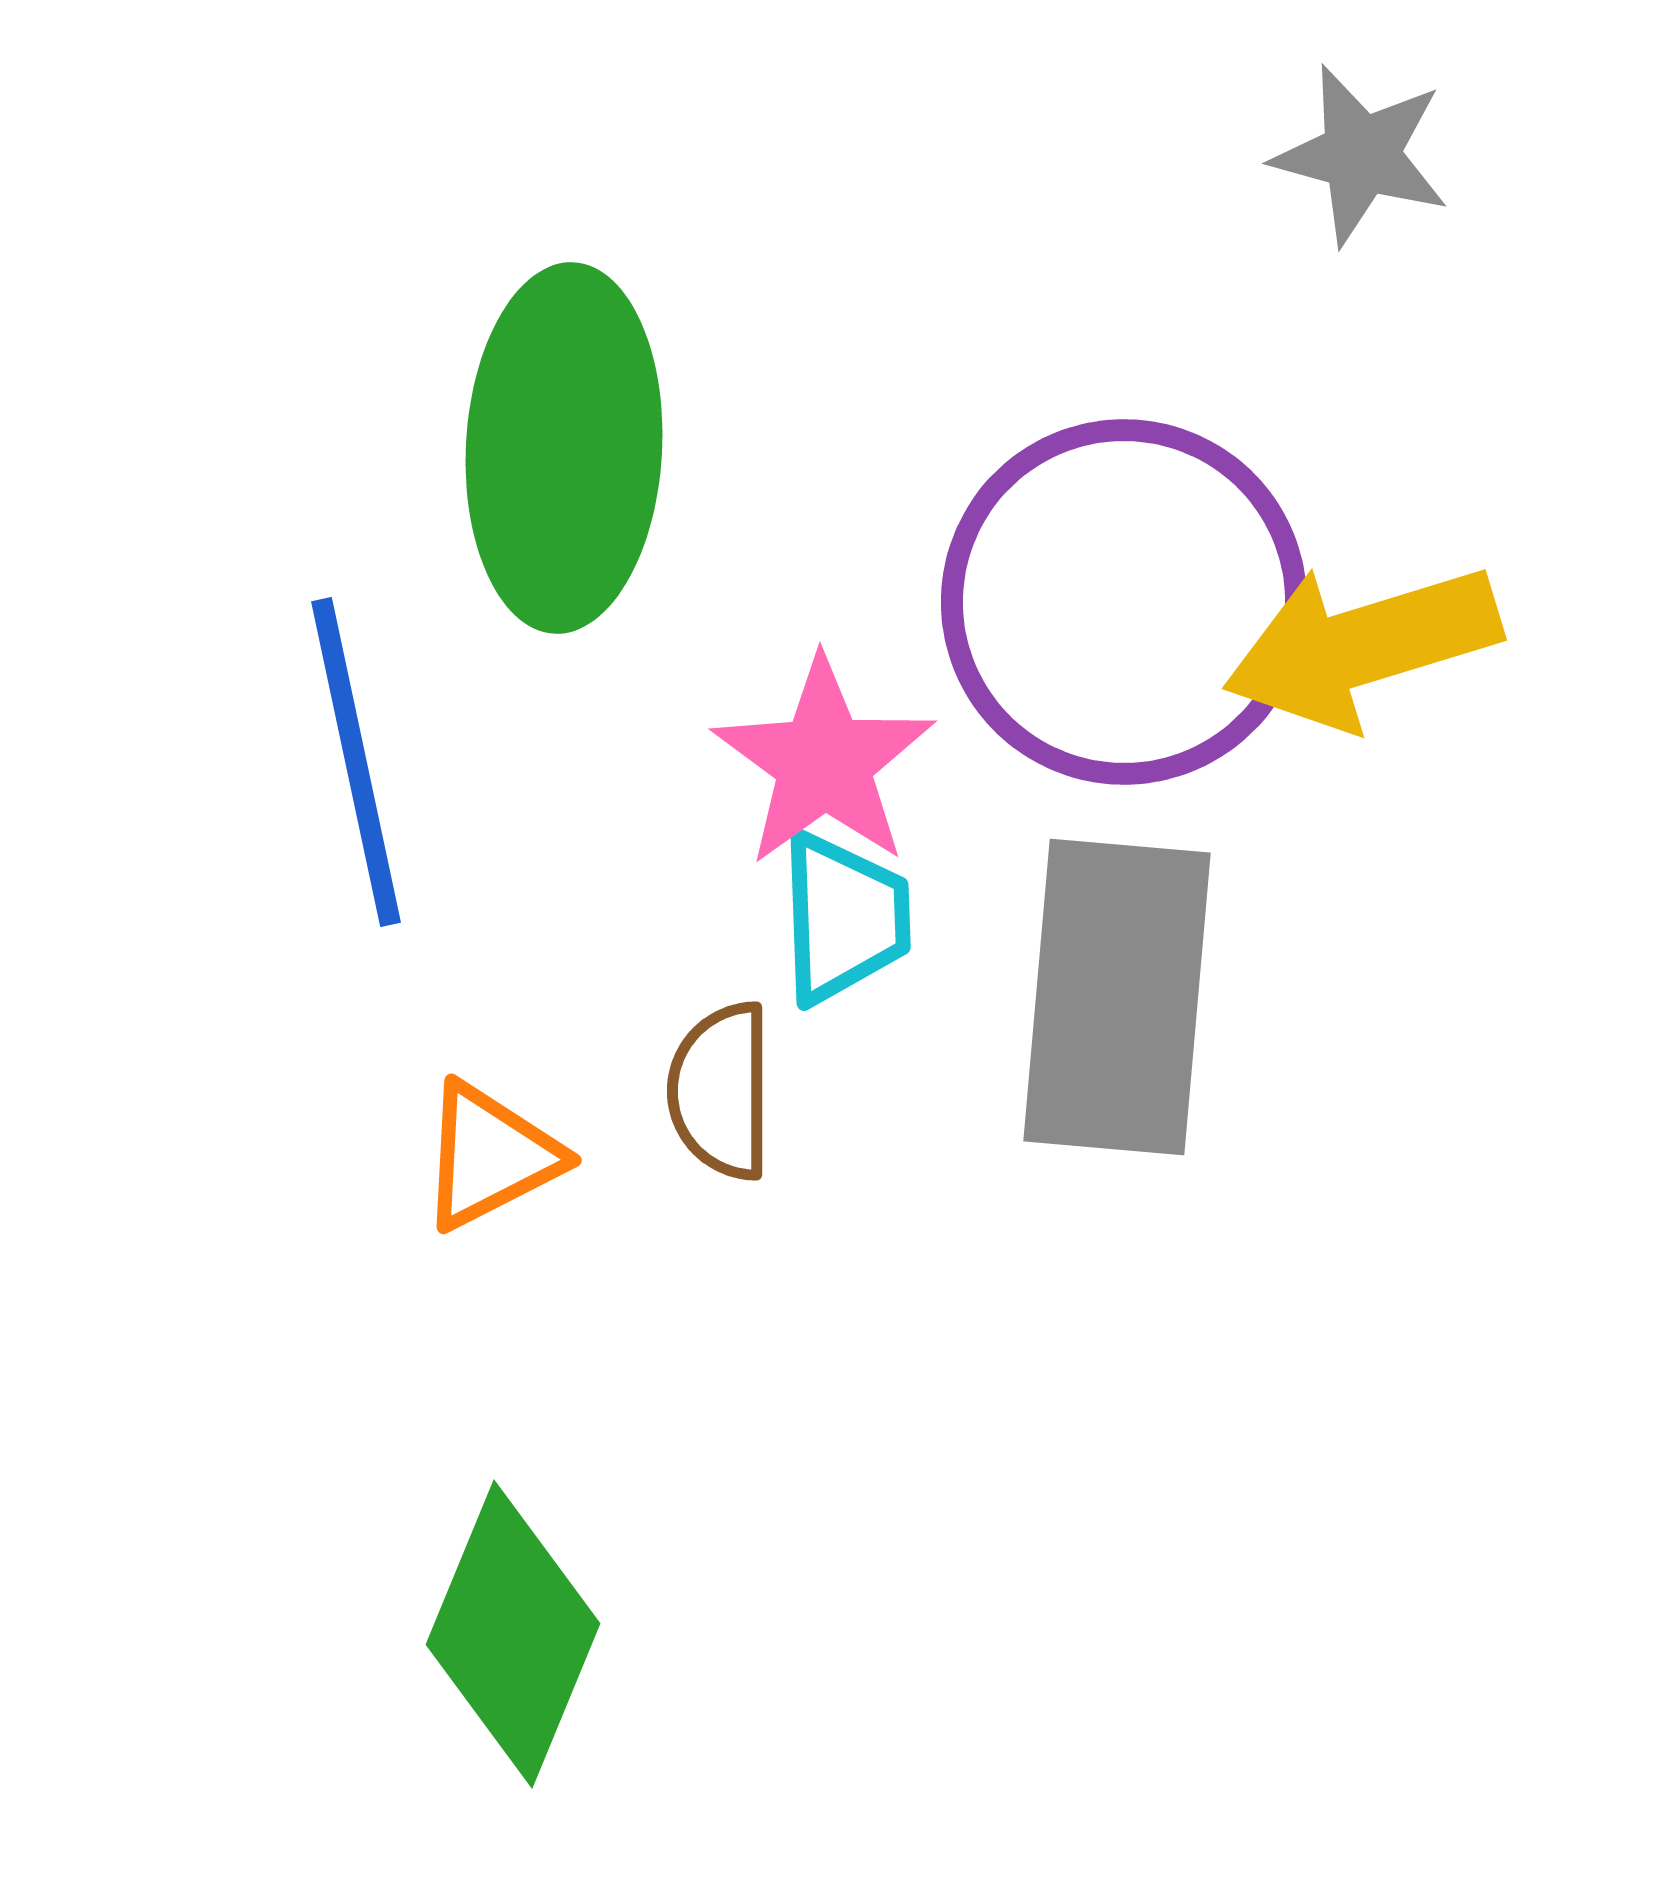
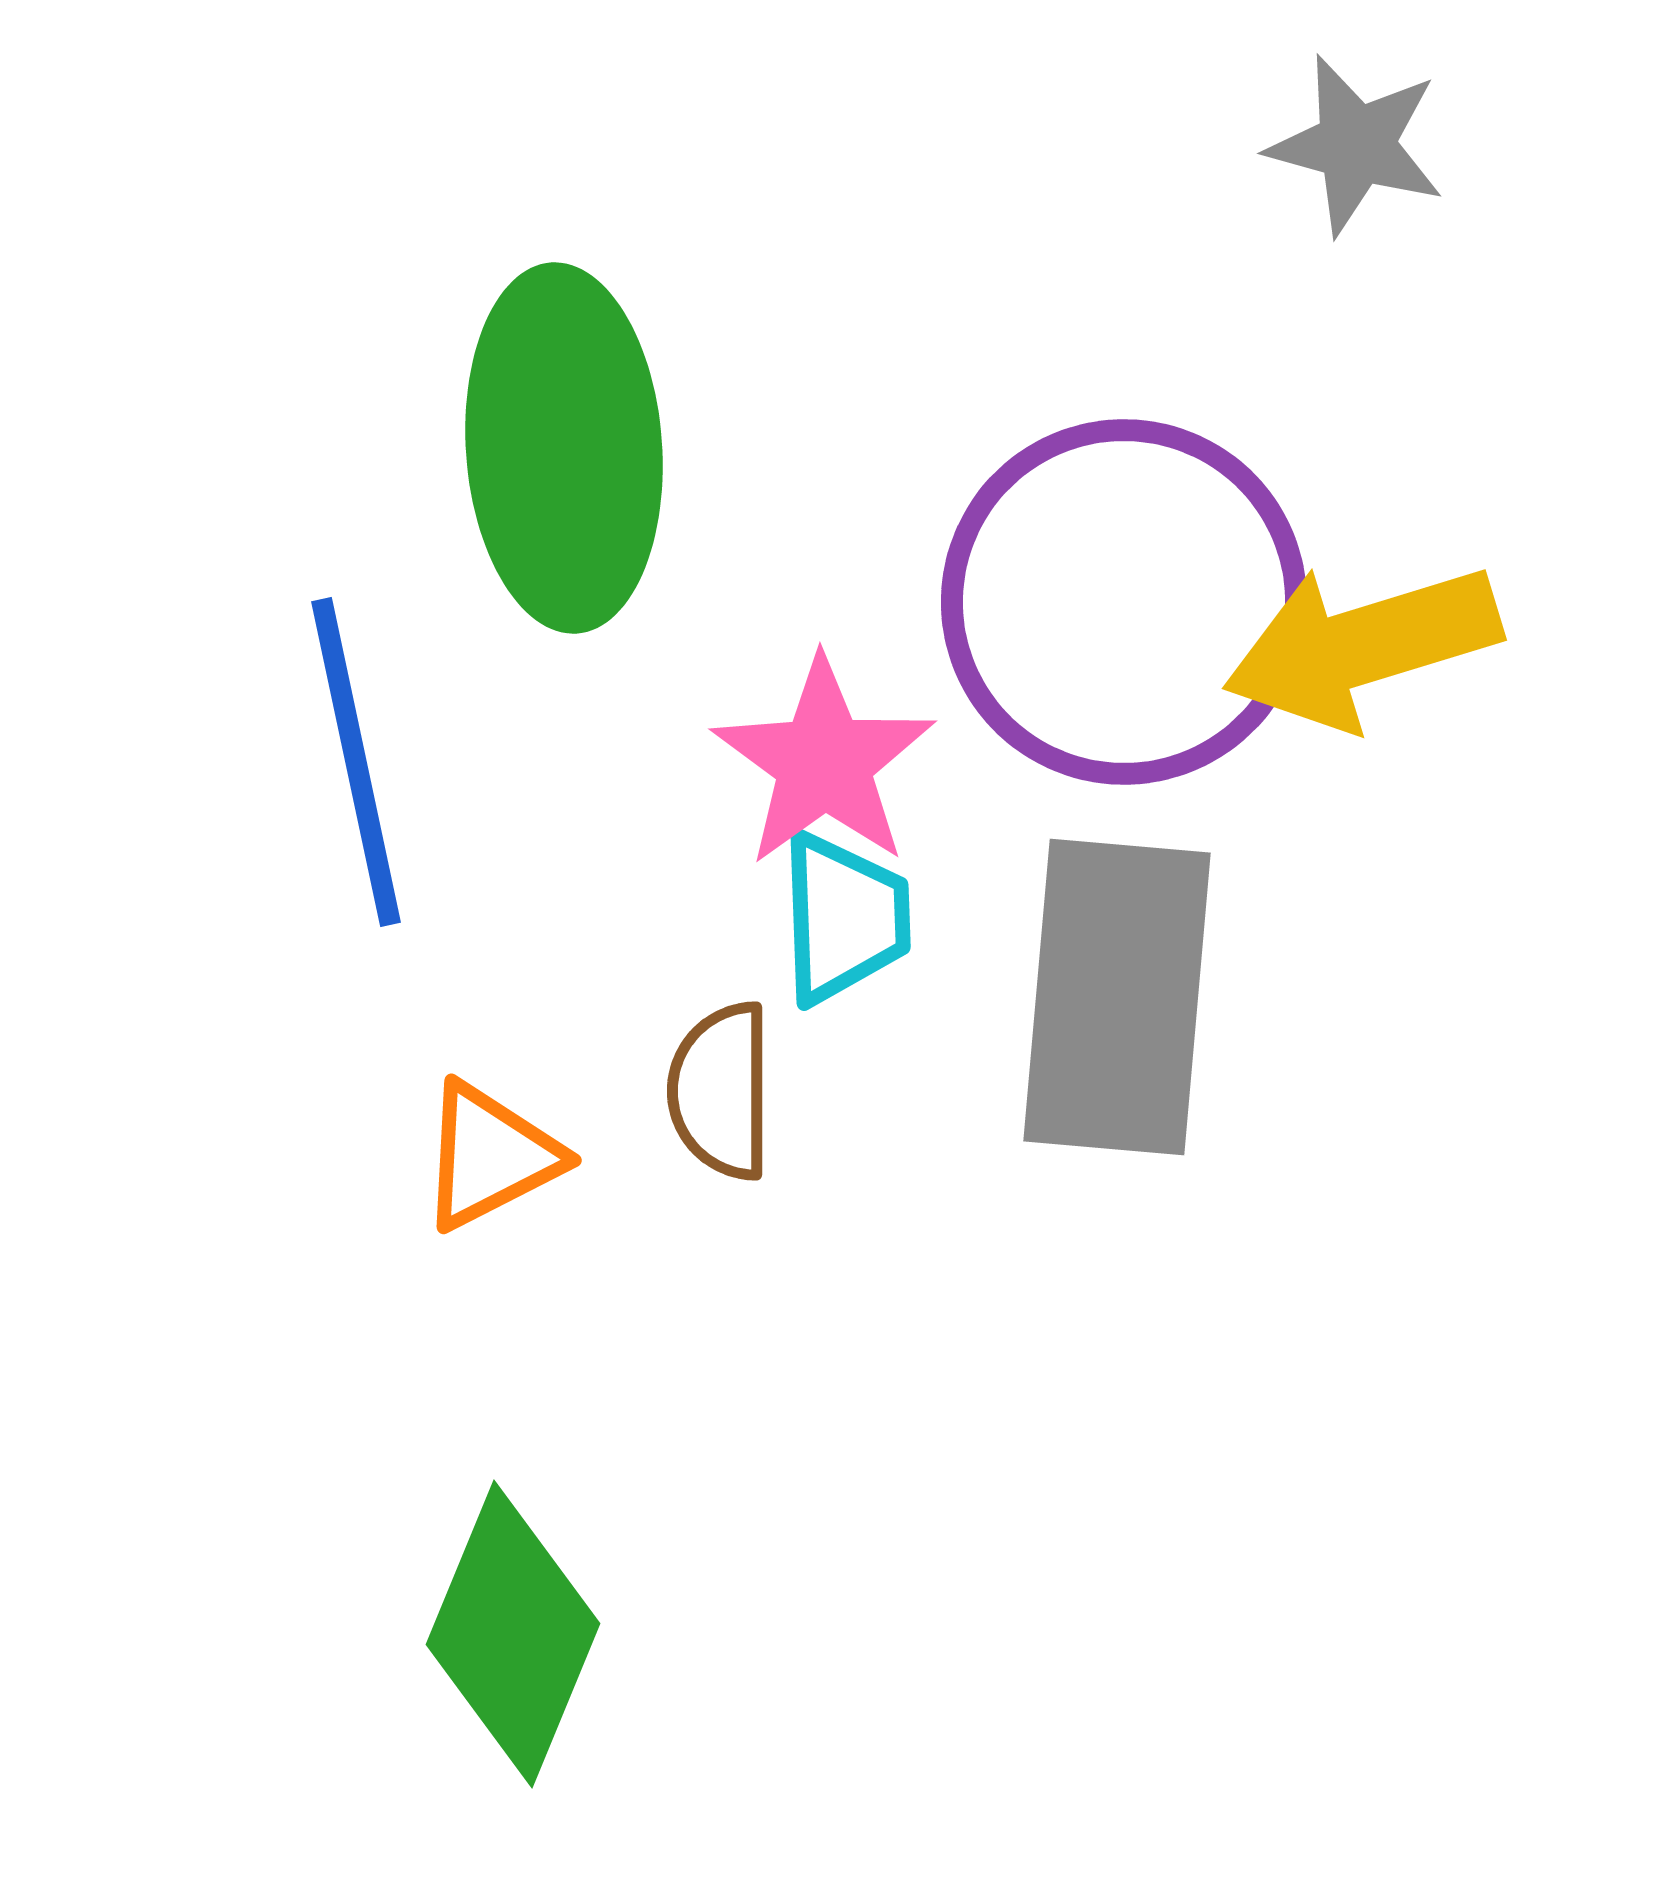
gray star: moved 5 px left, 10 px up
green ellipse: rotated 7 degrees counterclockwise
